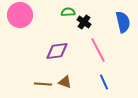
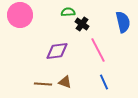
black cross: moved 2 px left, 2 px down
